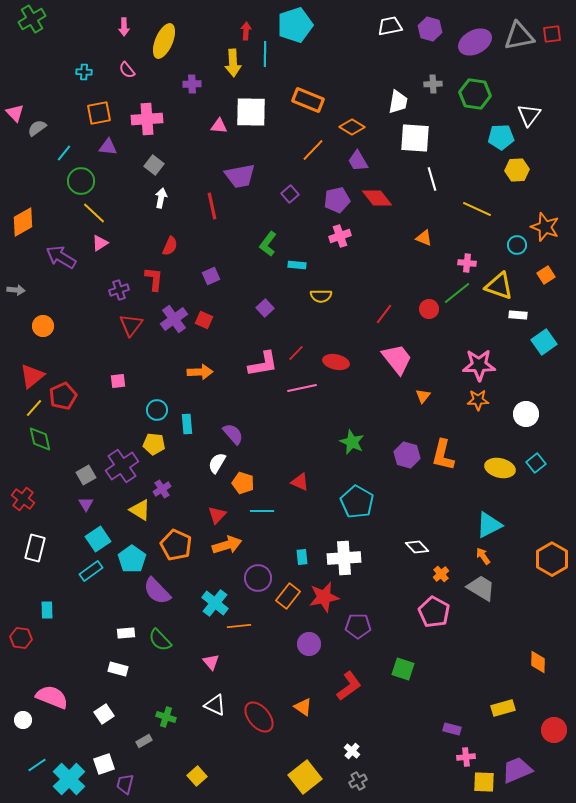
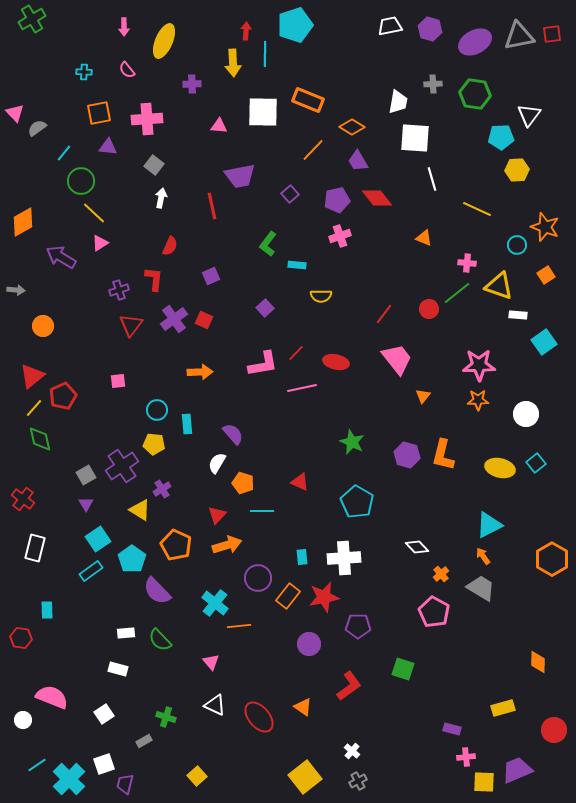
white square at (251, 112): moved 12 px right
